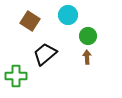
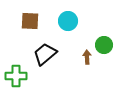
cyan circle: moved 6 px down
brown square: rotated 30 degrees counterclockwise
green circle: moved 16 px right, 9 px down
